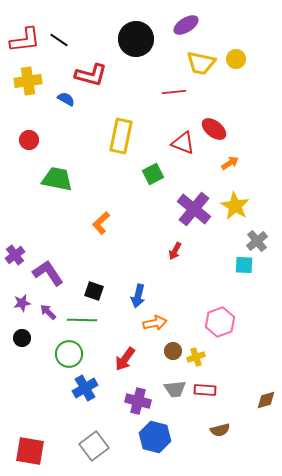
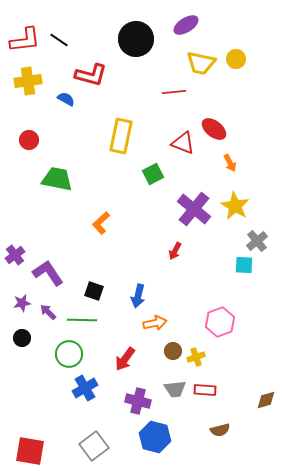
orange arrow at (230, 163): rotated 96 degrees clockwise
